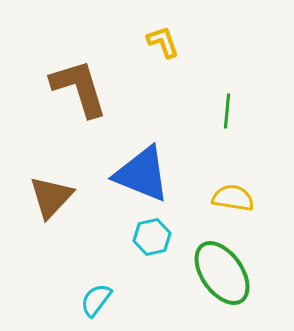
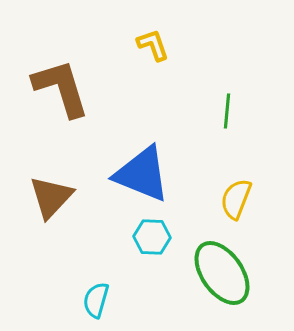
yellow L-shape: moved 10 px left, 3 px down
brown L-shape: moved 18 px left
yellow semicircle: moved 3 px right, 1 px down; rotated 78 degrees counterclockwise
cyan hexagon: rotated 15 degrees clockwise
cyan semicircle: rotated 21 degrees counterclockwise
